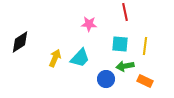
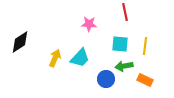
green arrow: moved 1 px left
orange rectangle: moved 1 px up
